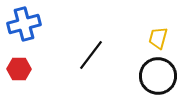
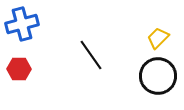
blue cross: moved 2 px left
yellow trapezoid: rotated 30 degrees clockwise
black line: rotated 72 degrees counterclockwise
